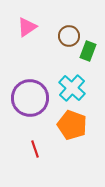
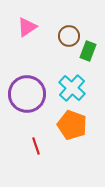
purple circle: moved 3 px left, 4 px up
red line: moved 1 px right, 3 px up
